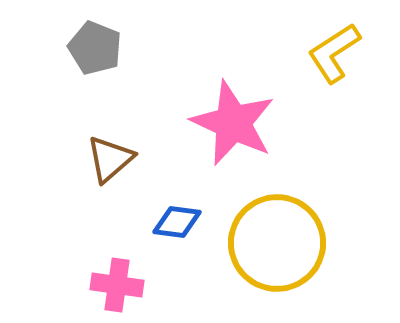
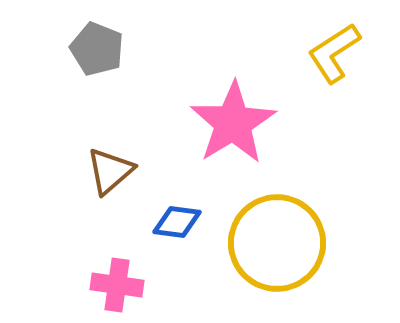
gray pentagon: moved 2 px right, 1 px down
pink star: rotated 16 degrees clockwise
brown triangle: moved 12 px down
